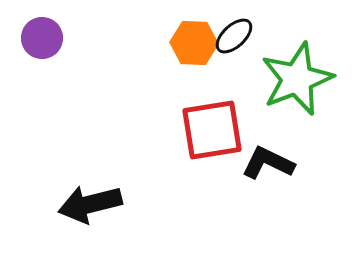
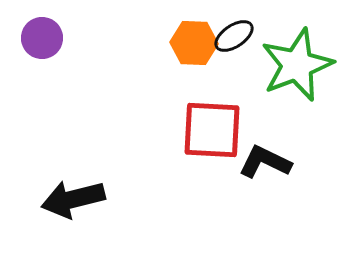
black ellipse: rotated 9 degrees clockwise
green star: moved 14 px up
red square: rotated 12 degrees clockwise
black L-shape: moved 3 px left, 1 px up
black arrow: moved 17 px left, 5 px up
